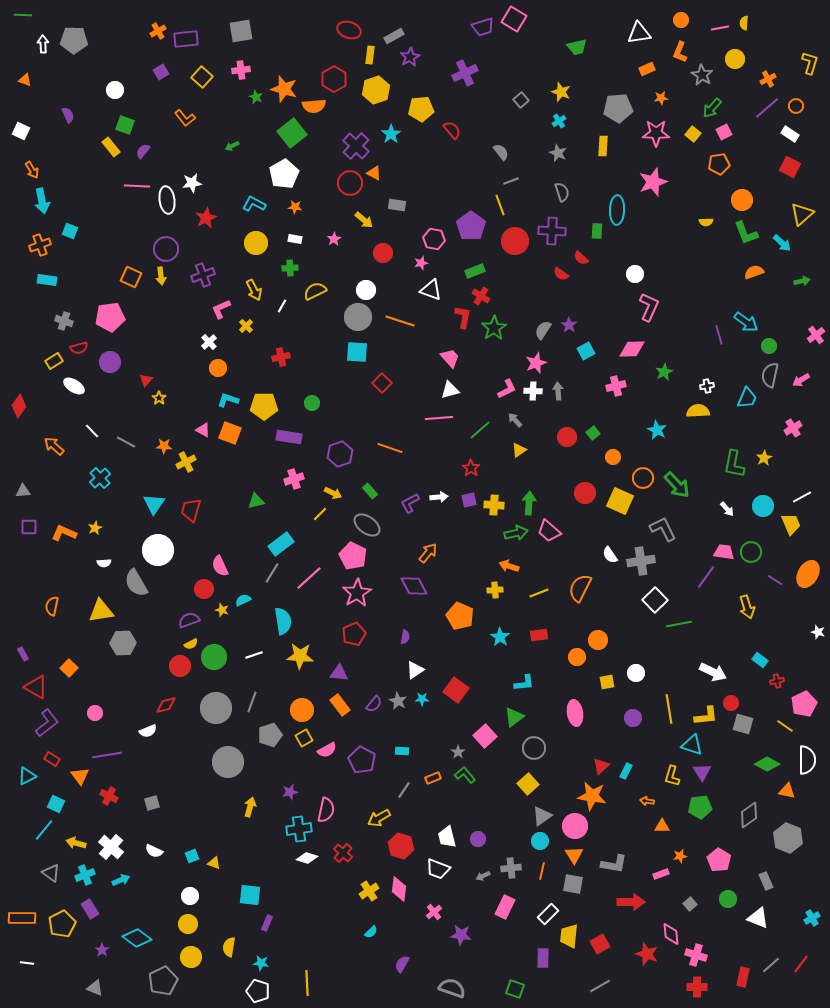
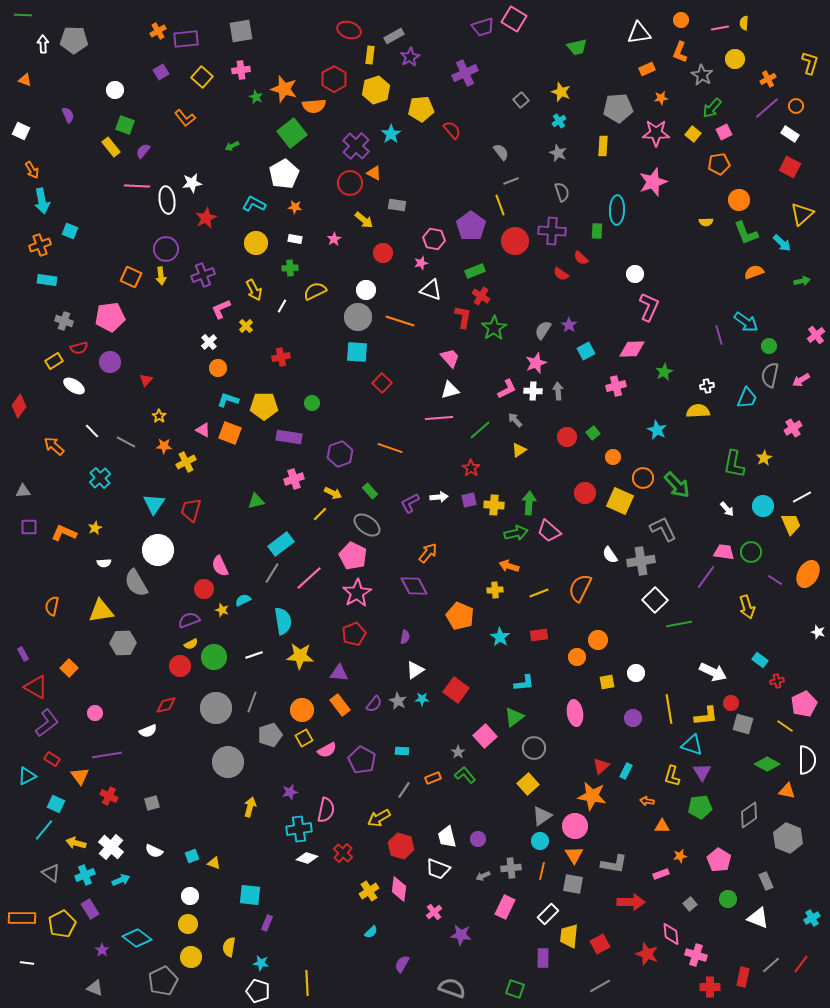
orange circle at (742, 200): moved 3 px left
yellow star at (159, 398): moved 18 px down
red cross at (697, 987): moved 13 px right
